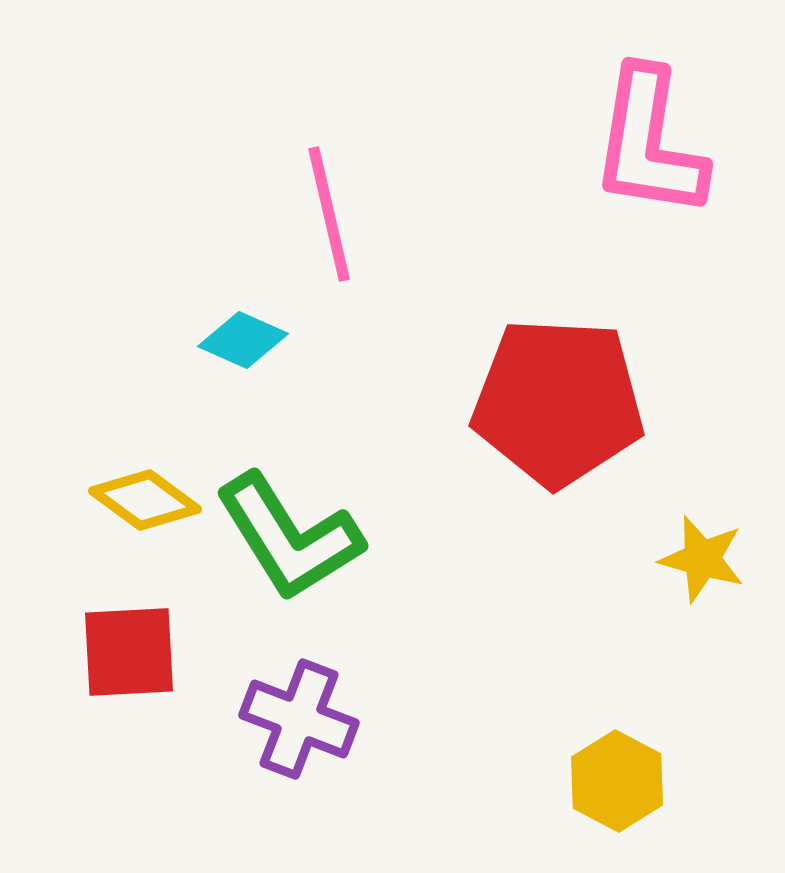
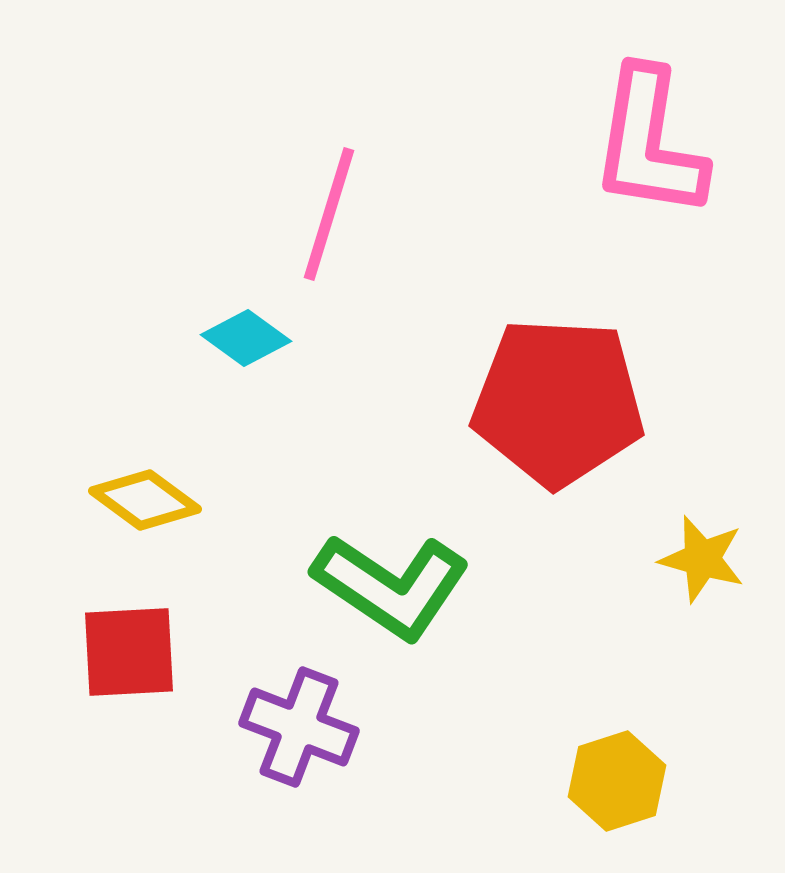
pink line: rotated 30 degrees clockwise
cyan diamond: moved 3 px right, 2 px up; rotated 12 degrees clockwise
green L-shape: moved 102 px right, 49 px down; rotated 24 degrees counterclockwise
purple cross: moved 8 px down
yellow hexagon: rotated 14 degrees clockwise
